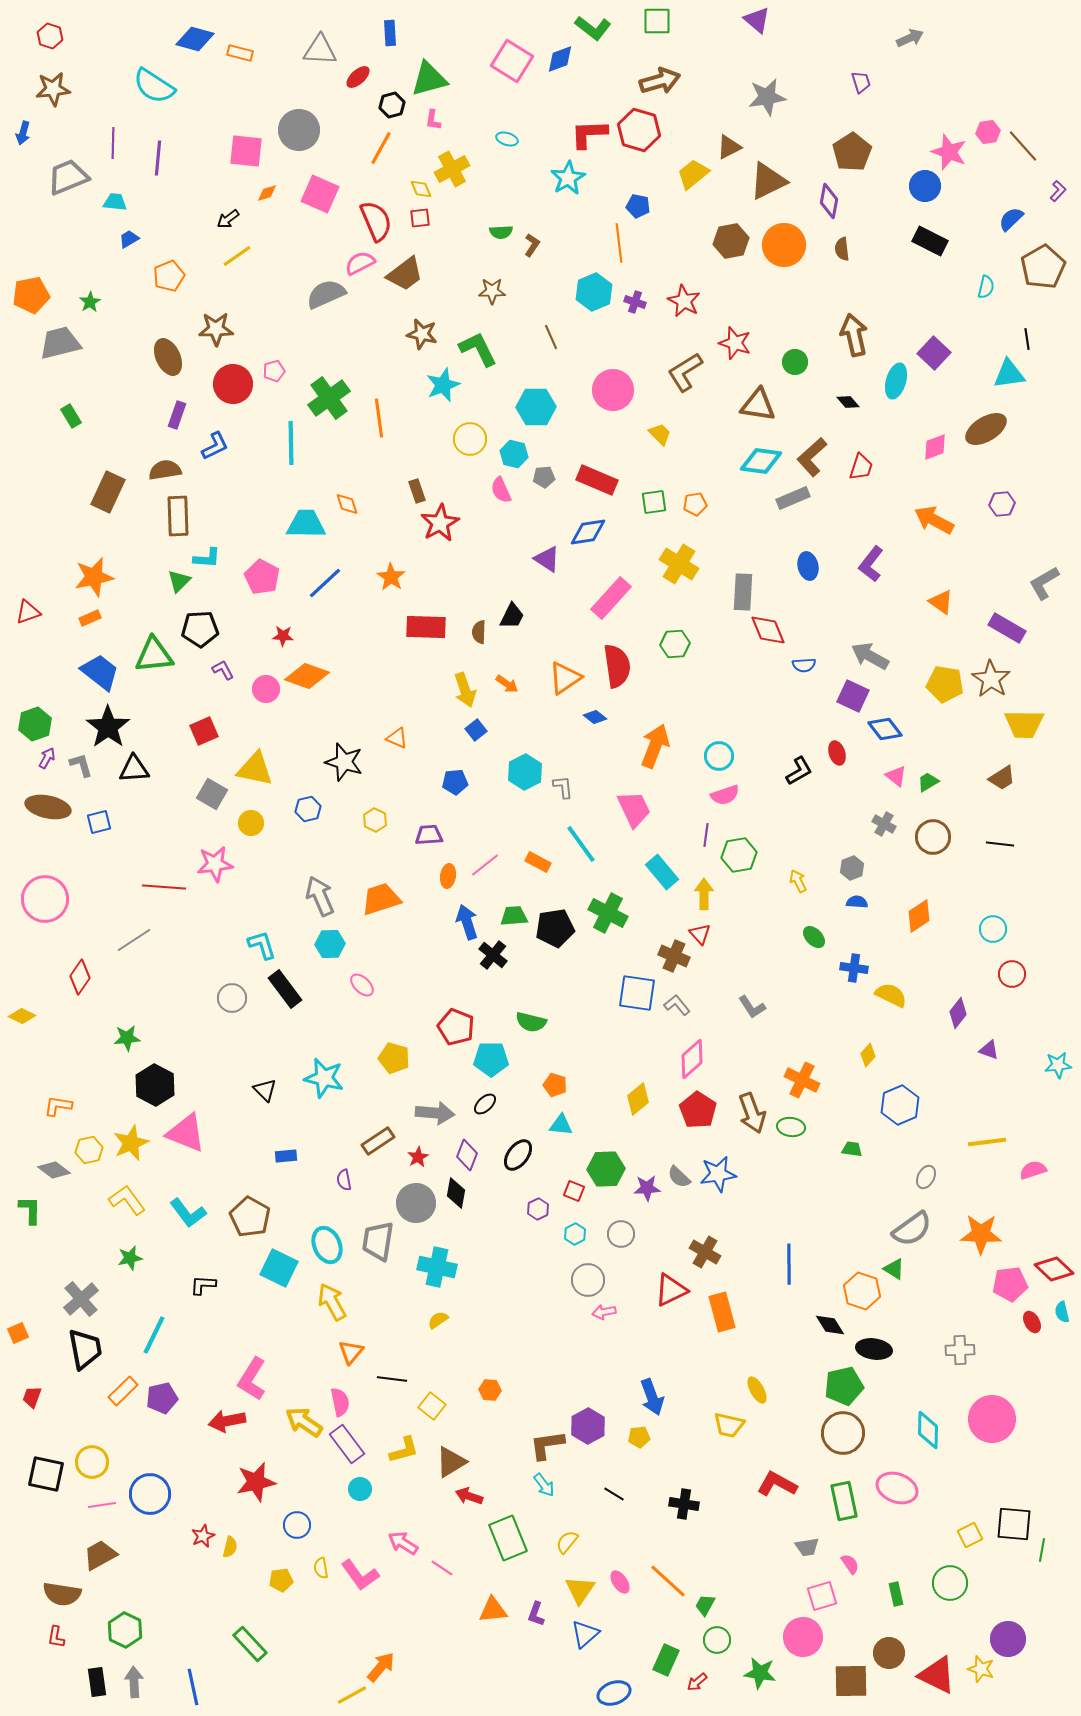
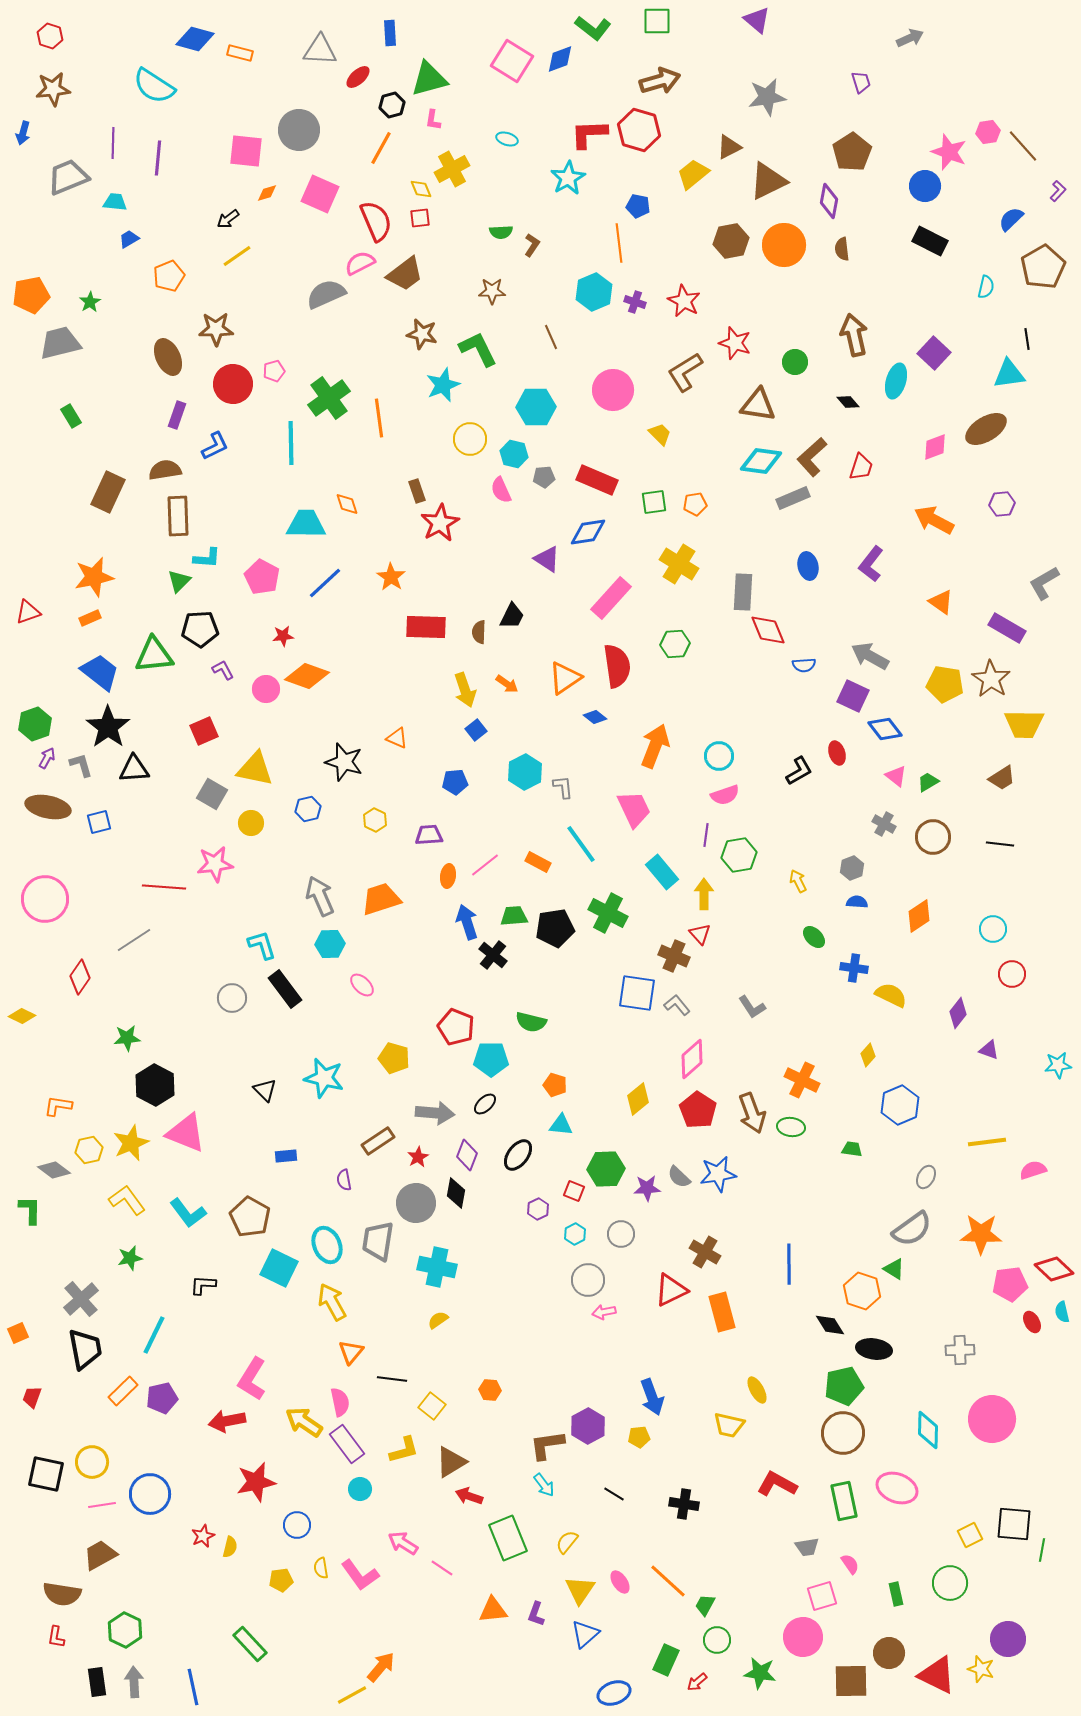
red star at (283, 636): rotated 10 degrees counterclockwise
